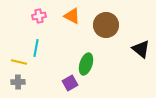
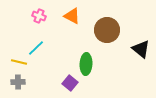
pink cross: rotated 32 degrees clockwise
brown circle: moved 1 px right, 5 px down
cyan line: rotated 36 degrees clockwise
green ellipse: rotated 15 degrees counterclockwise
purple square: rotated 21 degrees counterclockwise
